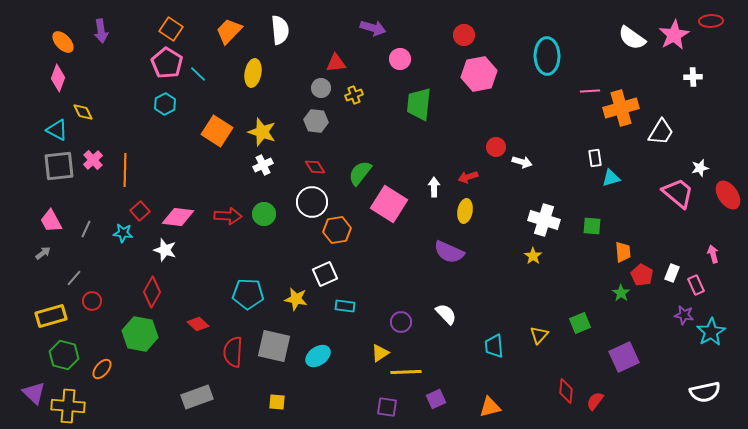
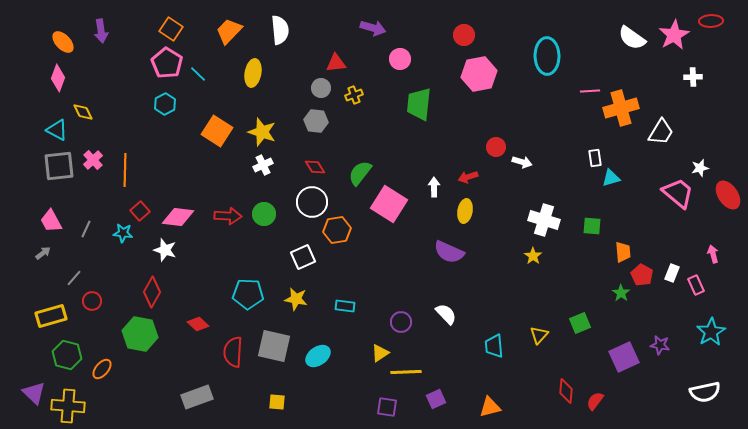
white square at (325, 274): moved 22 px left, 17 px up
purple star at (684, 315): moved 24 px left, 30 px down
green hexagon at (64, 355): moved 3 px right
